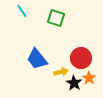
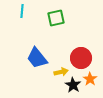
cyan line: rotated 40 degrees clockwise
green square: rotated 30 degrees counterclockwise
blue trapezoid: moved 1 px up
orange star: moved 1 px right, 1 px down
black star: moved 1 px left, 2 px down
